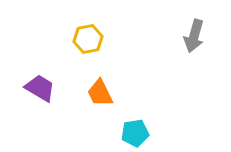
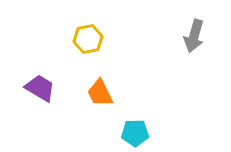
cyan pentagon: rotated 8 degrees clockwise
